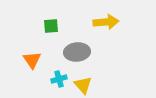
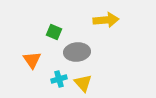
yellow arrow: moved 2 px up
green square: moved 3 px right, 6 px down; rotated 28 degrees clockwise
yellow triangle: moved 2 px up
